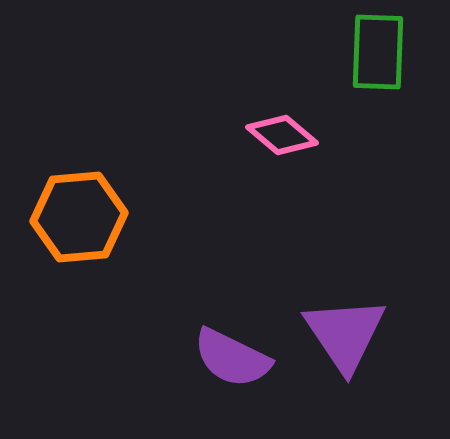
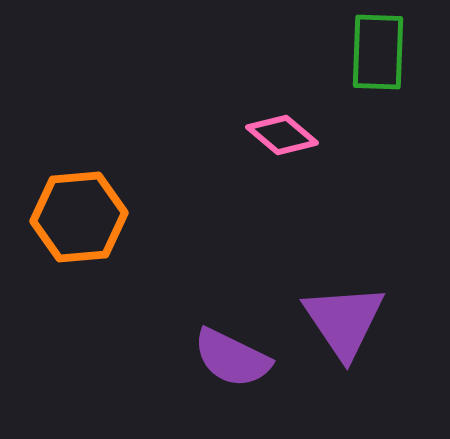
purple triangle: moved 1 px left, 13 px up
